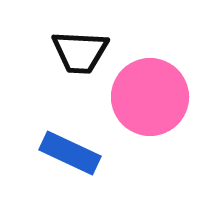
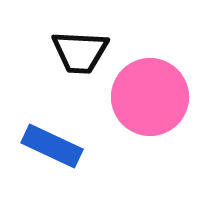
blue rectangle: moved 18 px left, 7 px up
